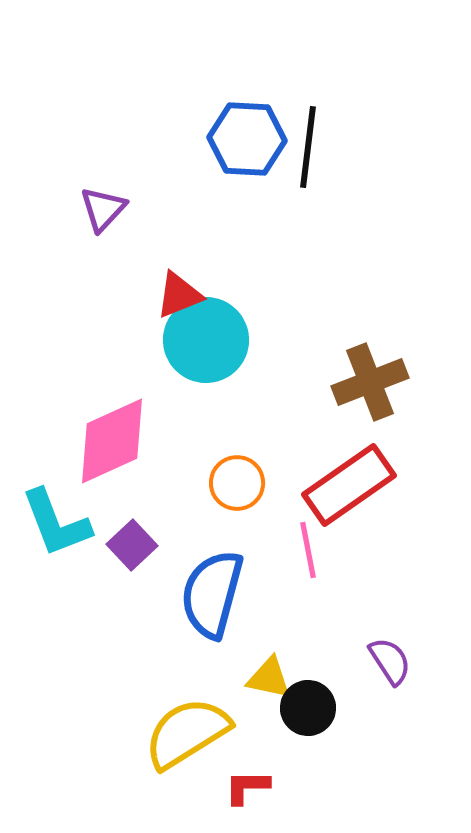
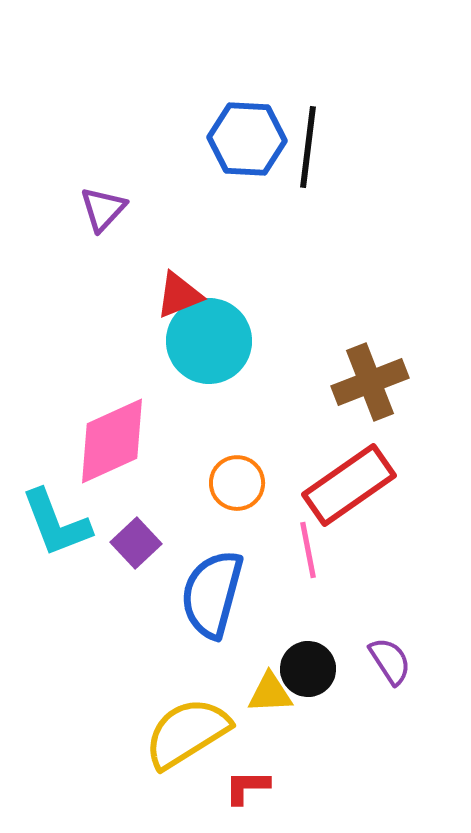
cyan circle: moved 3 px right, 1 px down
purple square: moved 4 px right, 2 px up
yellow triangle: moved 1 px right, 15 px down; rotated 15 degrees counterclockwise
black circle: moved 39 px up
